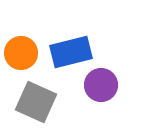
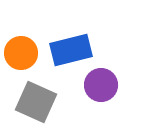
blue rectangle: moved 2 px up
